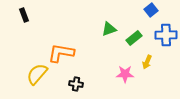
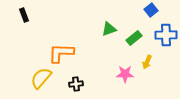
orange L-shape: rotated 8 degrees counterclockwise
yellow semicircle: moved 4 px right, 4 px down
black cross: rotated 16 degrees counterclockwise
